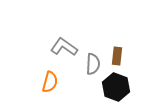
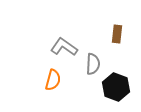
brown rectangle: moved 22 px up
orange semicircle: moved 3 px right, 2 px up
